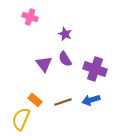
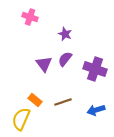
purple semicircle: rotated 70 degrees clockwise
blue arrow: moved 5 px right, 10 px down
